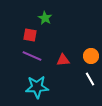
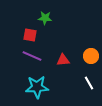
green star: rotated 24 degrees counterclockwise
white line: moved 1 px left, 4 px down
